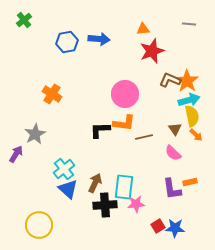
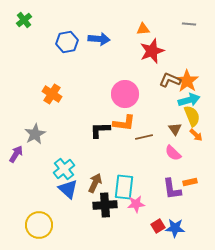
yellow semicircle: rotated 10 degrees counterclockwise
